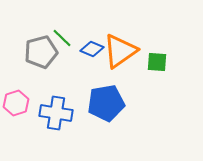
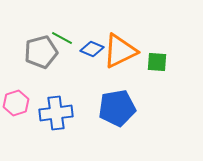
green line: rotated 15 degrees counterclockwise
orange triangle: rotated 9 degrees clockwise
blue pentagon: moved 11 px right, 5 px down
blue cross: rotated 16 degrees counterclockwise
